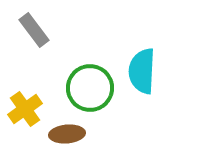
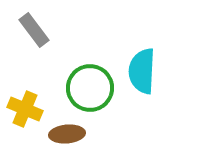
yellow cross: rotated 32 degrees counterclockwise
